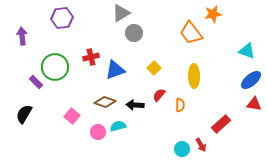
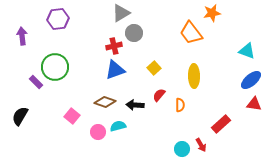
orange star: moved 1 px left, 1 px up
purple hexagon: moved 4 px left, 1 px down
red cross: moved 23 px right, 11 px up
black semicircle: moved 4 px left, 2 px down
